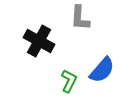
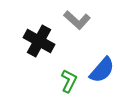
gray L-shape: moved 3 px left, 2 px down; rotated 52 degrees counterclockwise
